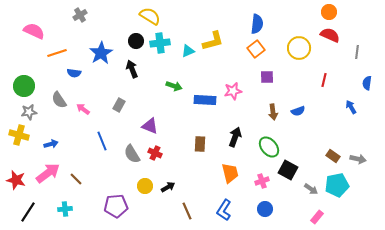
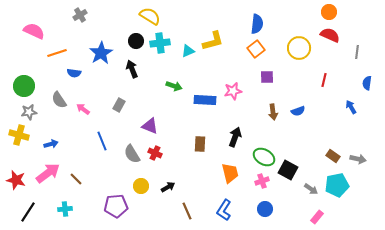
green ellipse at (269, 147): moved 5 px left, 10 px down; rotated 20 degrees counterclockwise
yellow circle at (145, 186): moved 4 px left
